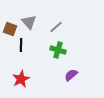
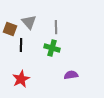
gray line: rotated 48 degrees counterclockwise
green cross: moved 6 px left, 2 px up
purple semicircle: rotated 32 degrees clockwise
